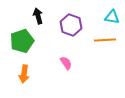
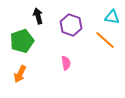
orange line: rotated 45 degrees clockwise
pink semicircle: rotated 24 degrees clockwise
orange arrow: moved 4 px left; rotated 18 degrees clockwise
